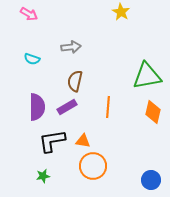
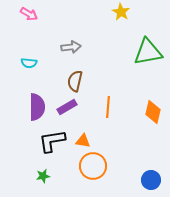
cyan semicircle: moved 3 px left, 4 px down; rotated 14 degrees counterclockwise
green triangle: moved 1 px right, 24 px up
